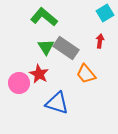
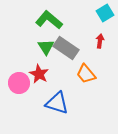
green L-shape: moved 5 px right, 3 px down
